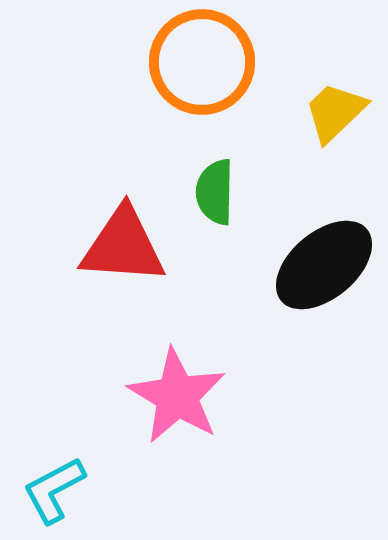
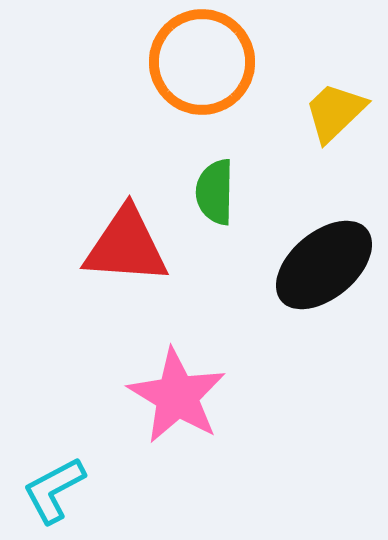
red triangle: moved 3 px right
